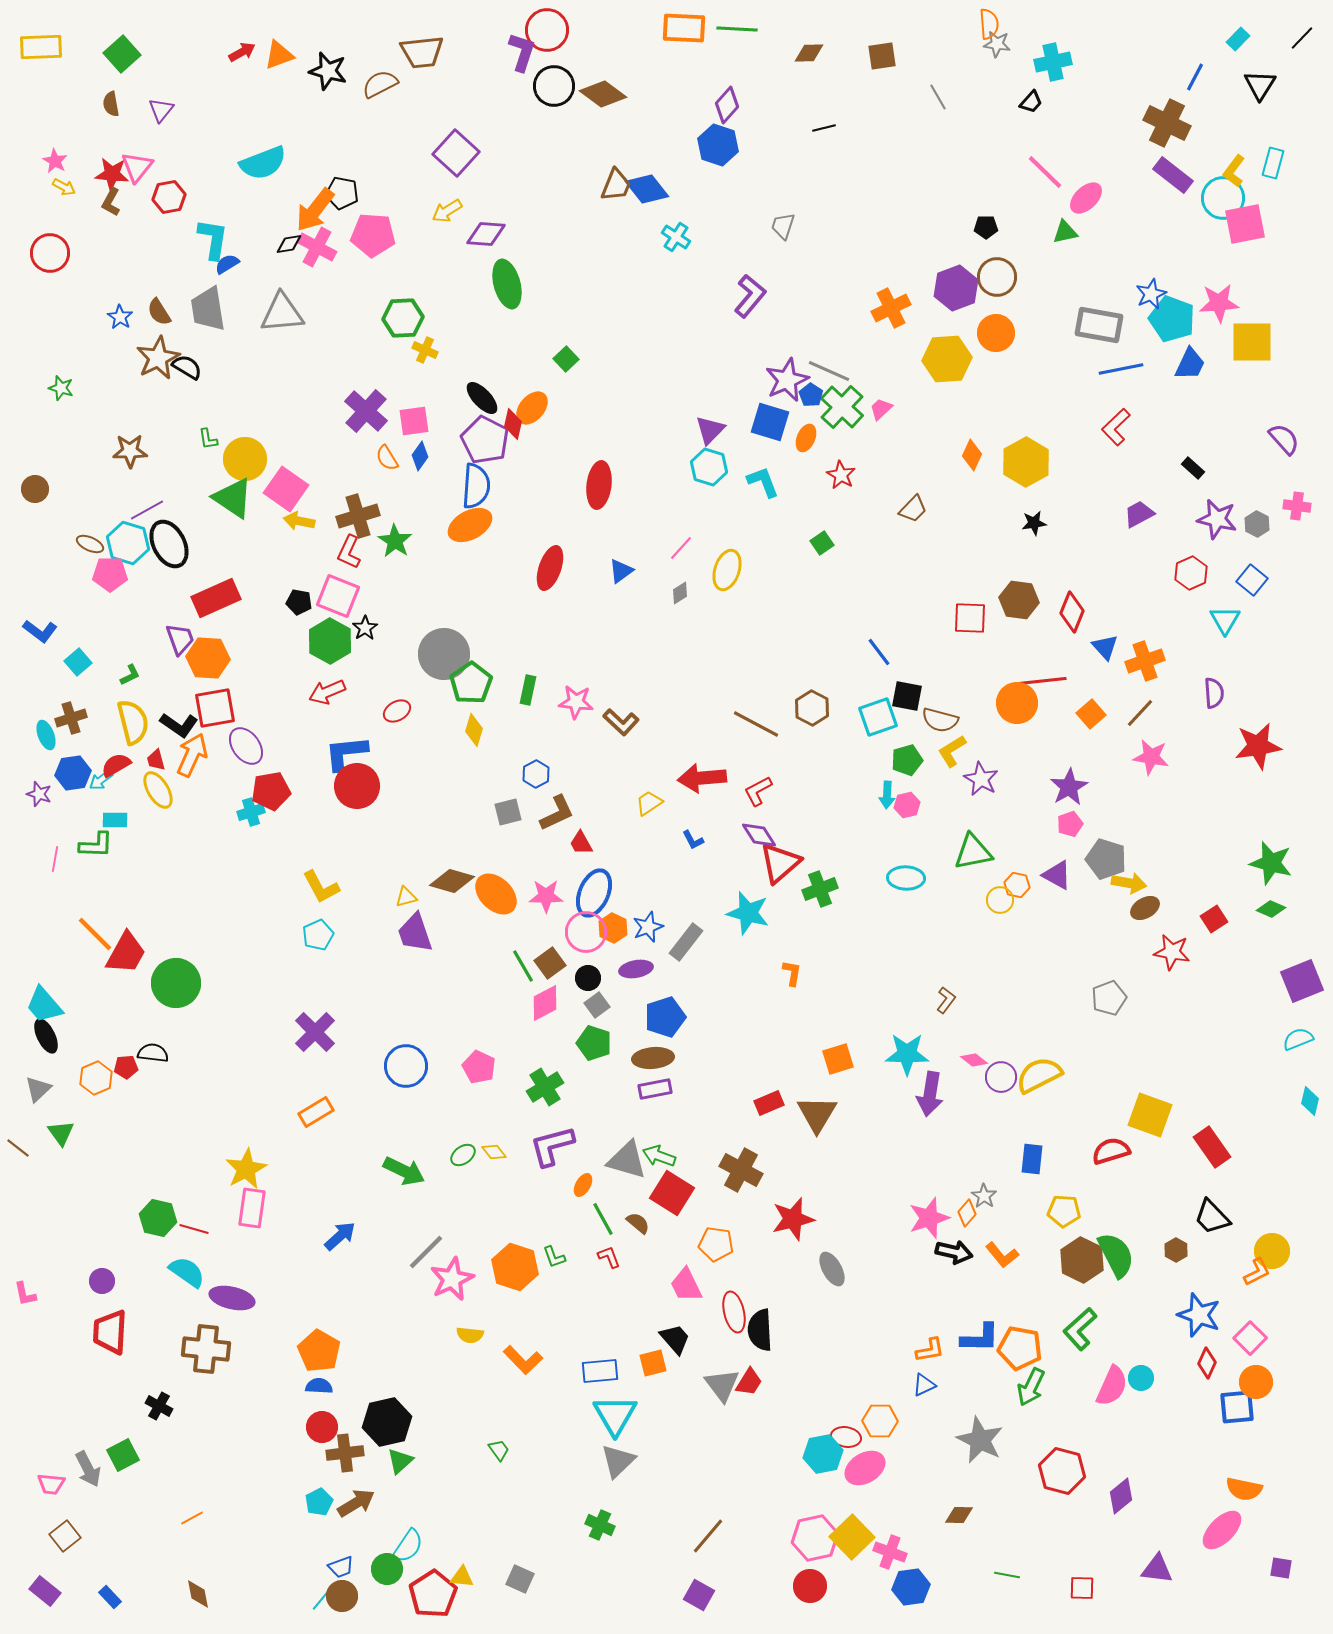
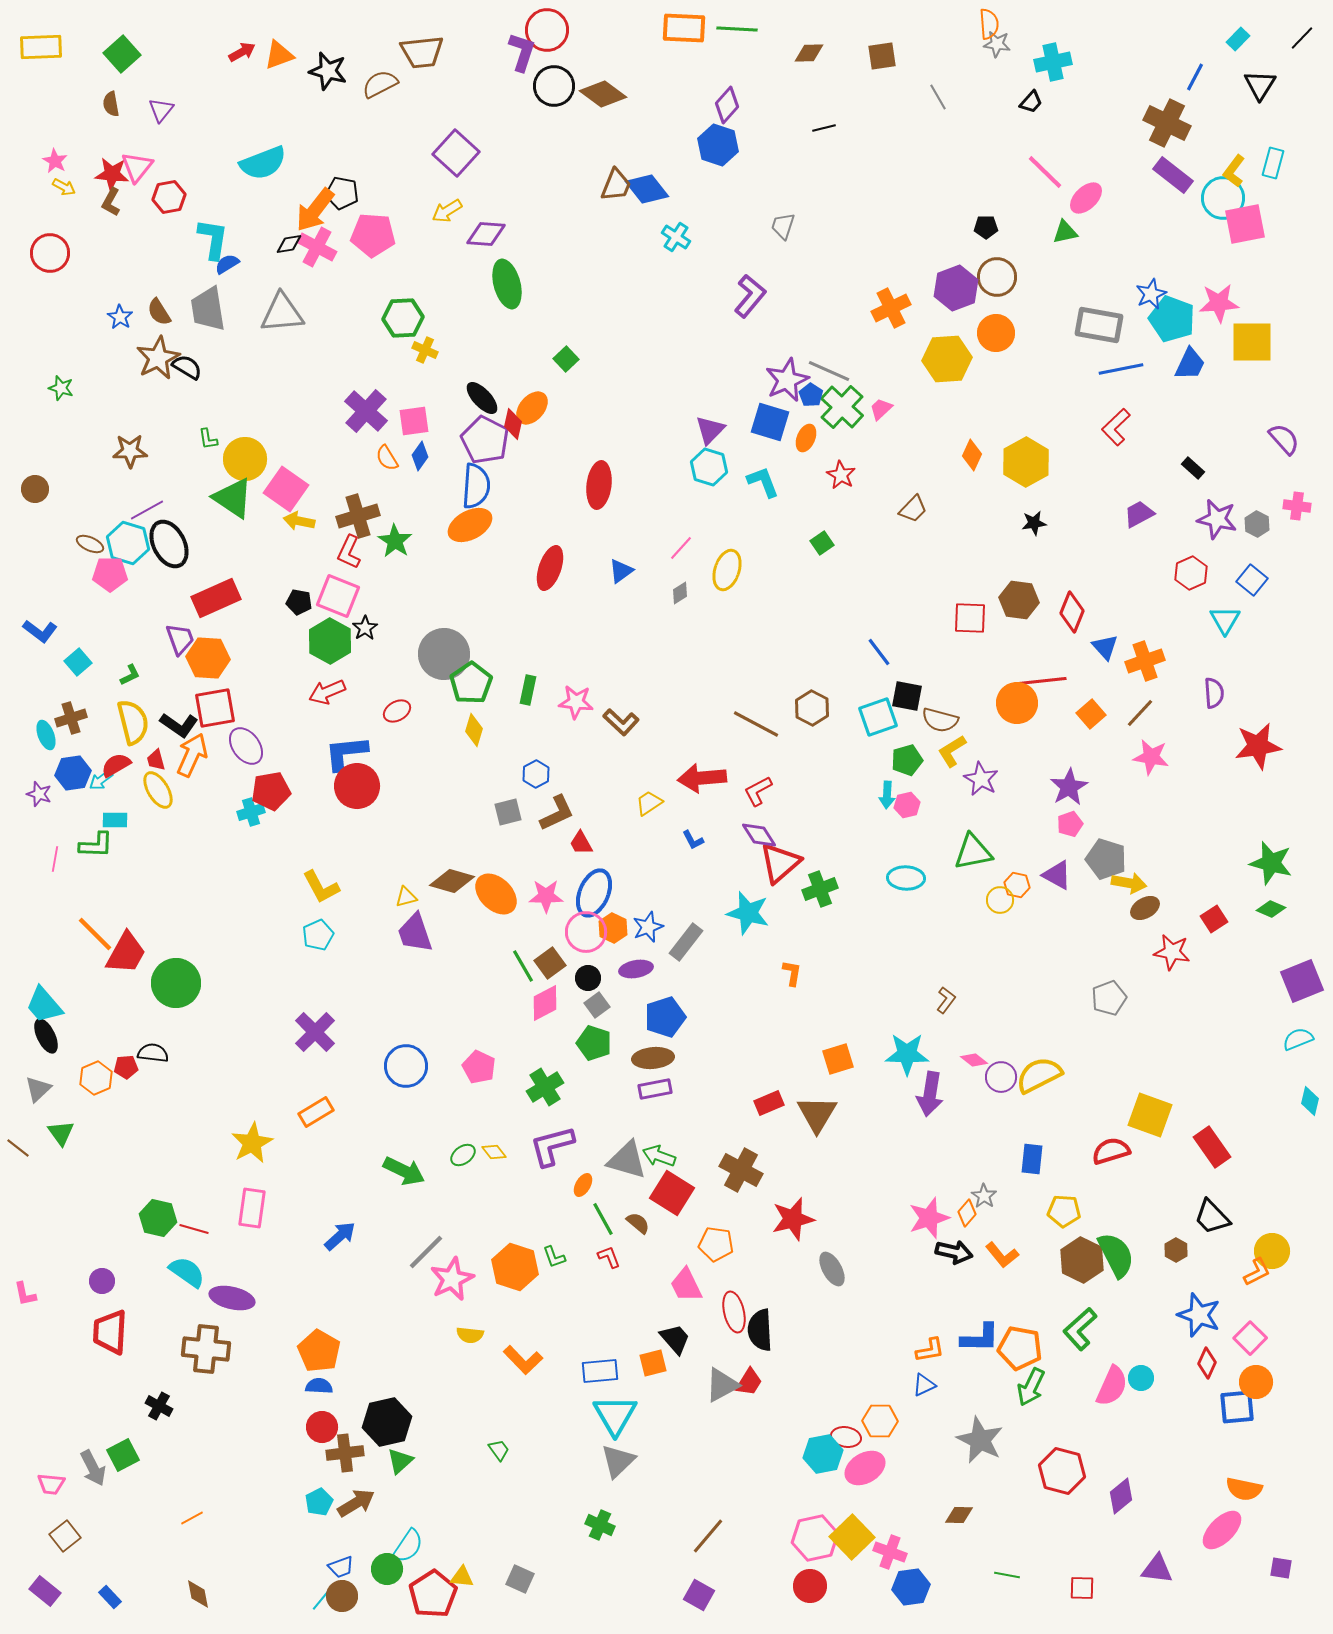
yellow star at (246, 1169): moved 6 px right, 26 px up
gray triangle at (722, 1385): rotated 39 degrees clockwise
gray arrow at (88, 1469): moved 5 px right, 1 px up
